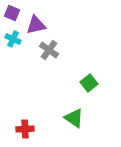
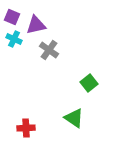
purple square: moved 4 px down
cyan cross: moved 1 px right
red cross: moved 1 px right, 1 px up
